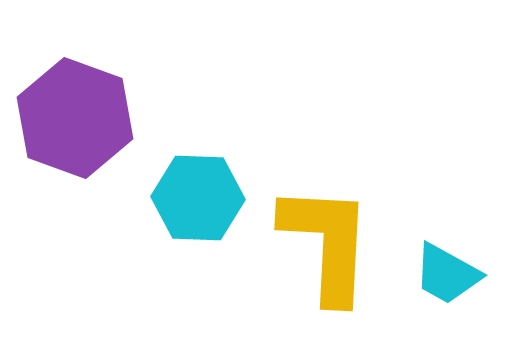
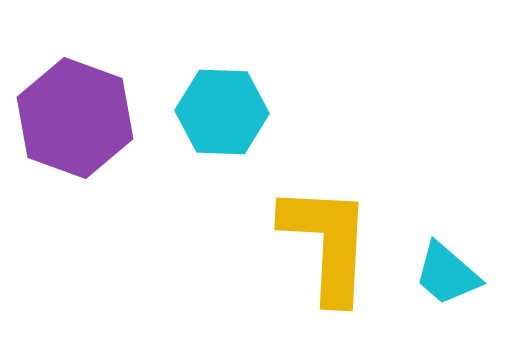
cyan hexagon: moved 24 px right, 86 px up
cyan trapezoid: rotated 12 degrees clockwise
